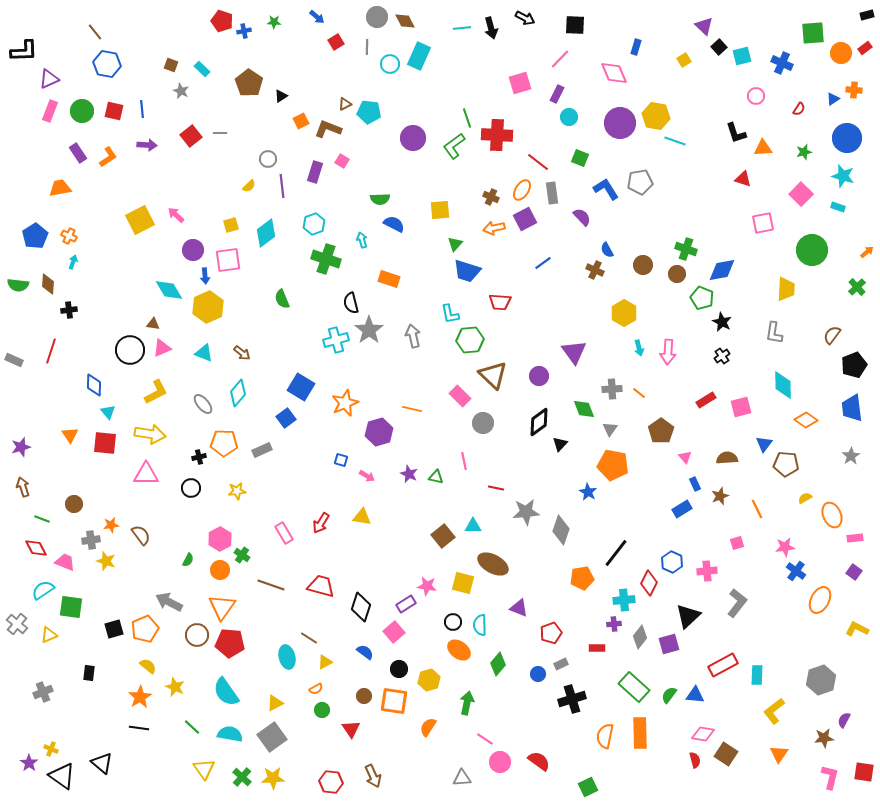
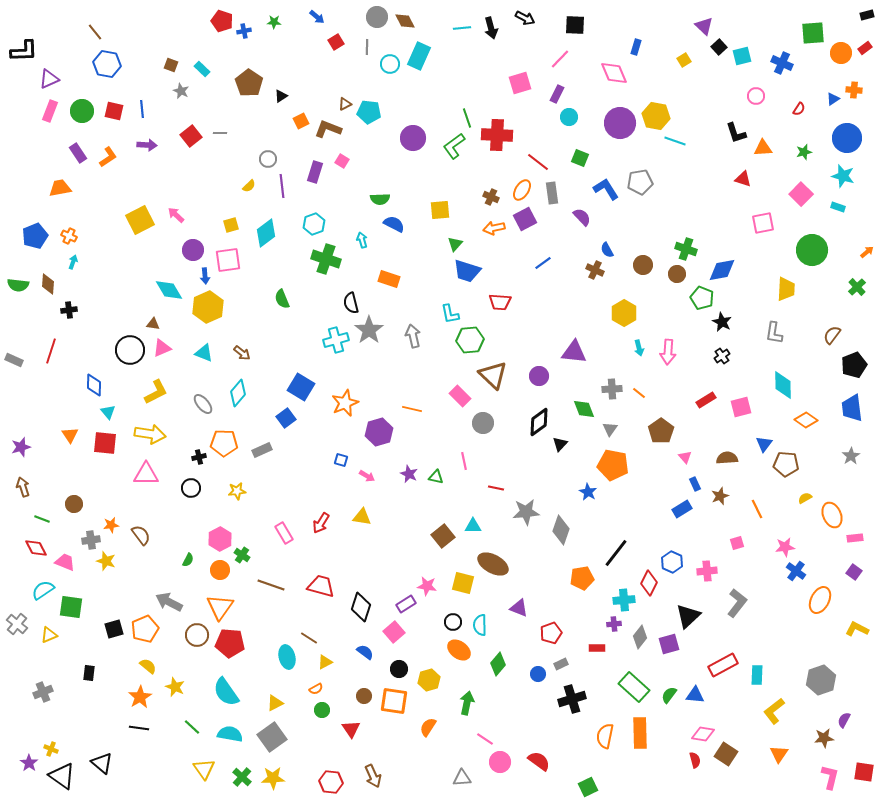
blue pentagon at (35, 236): rotated 10 degrees clockwise
purple triangle at (574, 352): rotated 48 degrees counterclockwise
orange triangle at (222, 607): moved 2 px left
